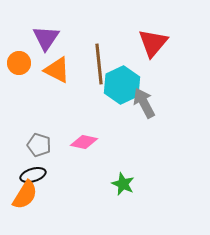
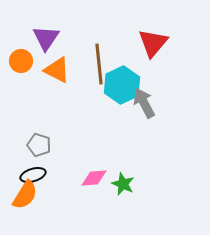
orange circle: moved 2 px right, 2 px up
pink diamond: moved 10 px right, 36 px down; rotated 16 degrees counterclockwise
